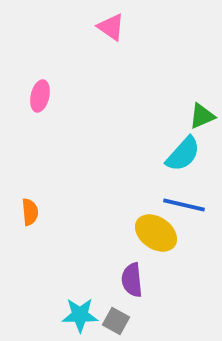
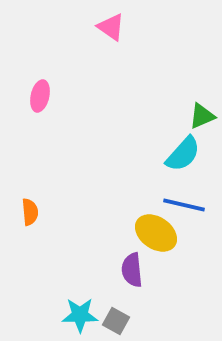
purple semicircle: moved 10 px up
